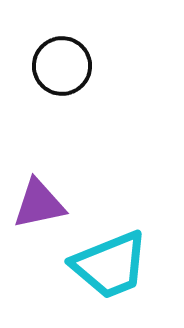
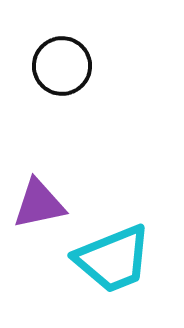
cyan trapezoid: moved 3 px right, 6 px up
